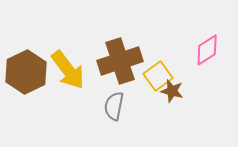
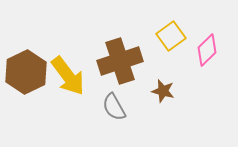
pink diamond: rotated 12 degrees counterclockwise
yellow arrow: moved 6 px down
yellow square: moved 13 px right, 40 px up
brown star: moved 9 px left
gray semicircle: moved 1 px down; rotated 40 degrees counterclockwise
